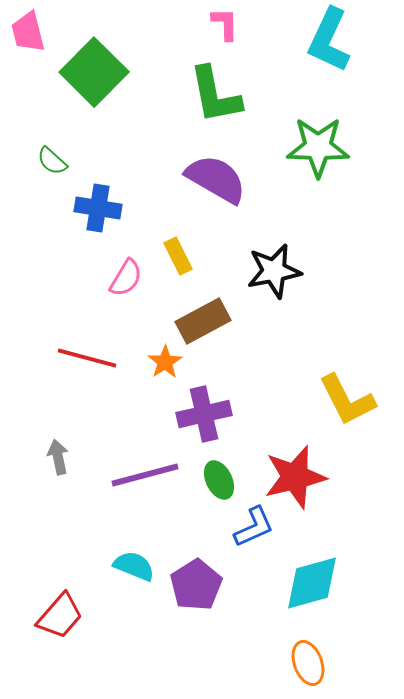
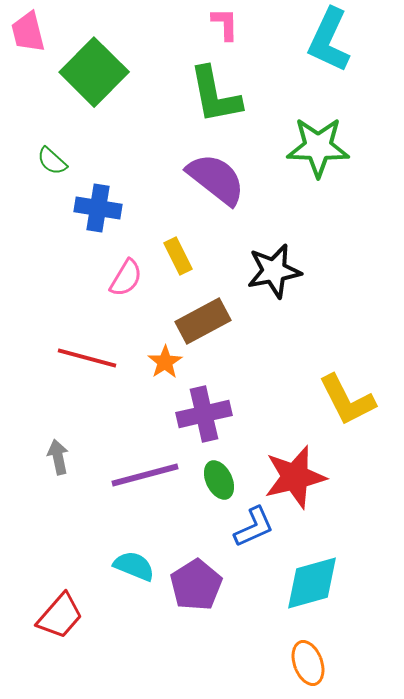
purple semicircle: rotated 8 degrees clockwise
